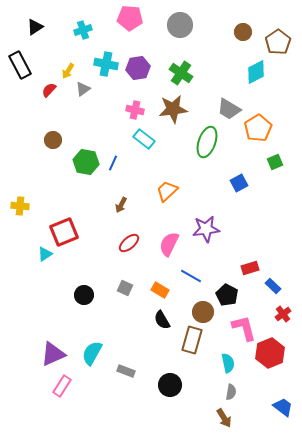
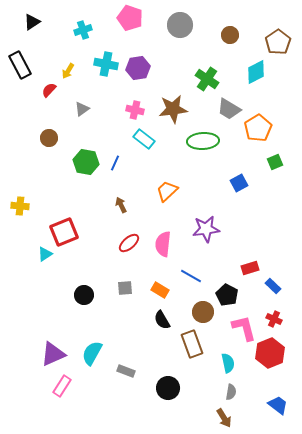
pink pentagon at (130, 18): rotated 15 degrees clockwise
black triangle at (35, 27): moved 3 px left, 5 px up
brown circle at (243, 32): moved 13 px left, 3 px down
green cross at (181, 73): moved 26 px right, 6 px down
gray triangle at (83, 89): moved 1 px left, 20 px down
brown circle at (53, 140): moved 4 px left, 2 px up
green ellipse at (207, 142): moved 4 px left, 1 px up; rotated 68 degrees clockwise
blue line at (113, 163): moved 2 px right
brown arrow at (121, 205): rotated 126 degrees clockwise
pink semicircle at (169, 244): moved 6 px left; rotated 20 degrees counterclockwise
gray square at (125, 288): rotated 28 degrees counterclockwise
red cross at (283, 314): moved 9 px left, 5 px down; rotated 28 degrees counterclockwise
brown rectangle at (192, 340): moved 4 px down; rotated 36 degrees counterclockwise
black circle at (170, 385): moved 2 px left, 3 px down
blue trapezoid at (283, 407): moved 5 px left, 2 px up
